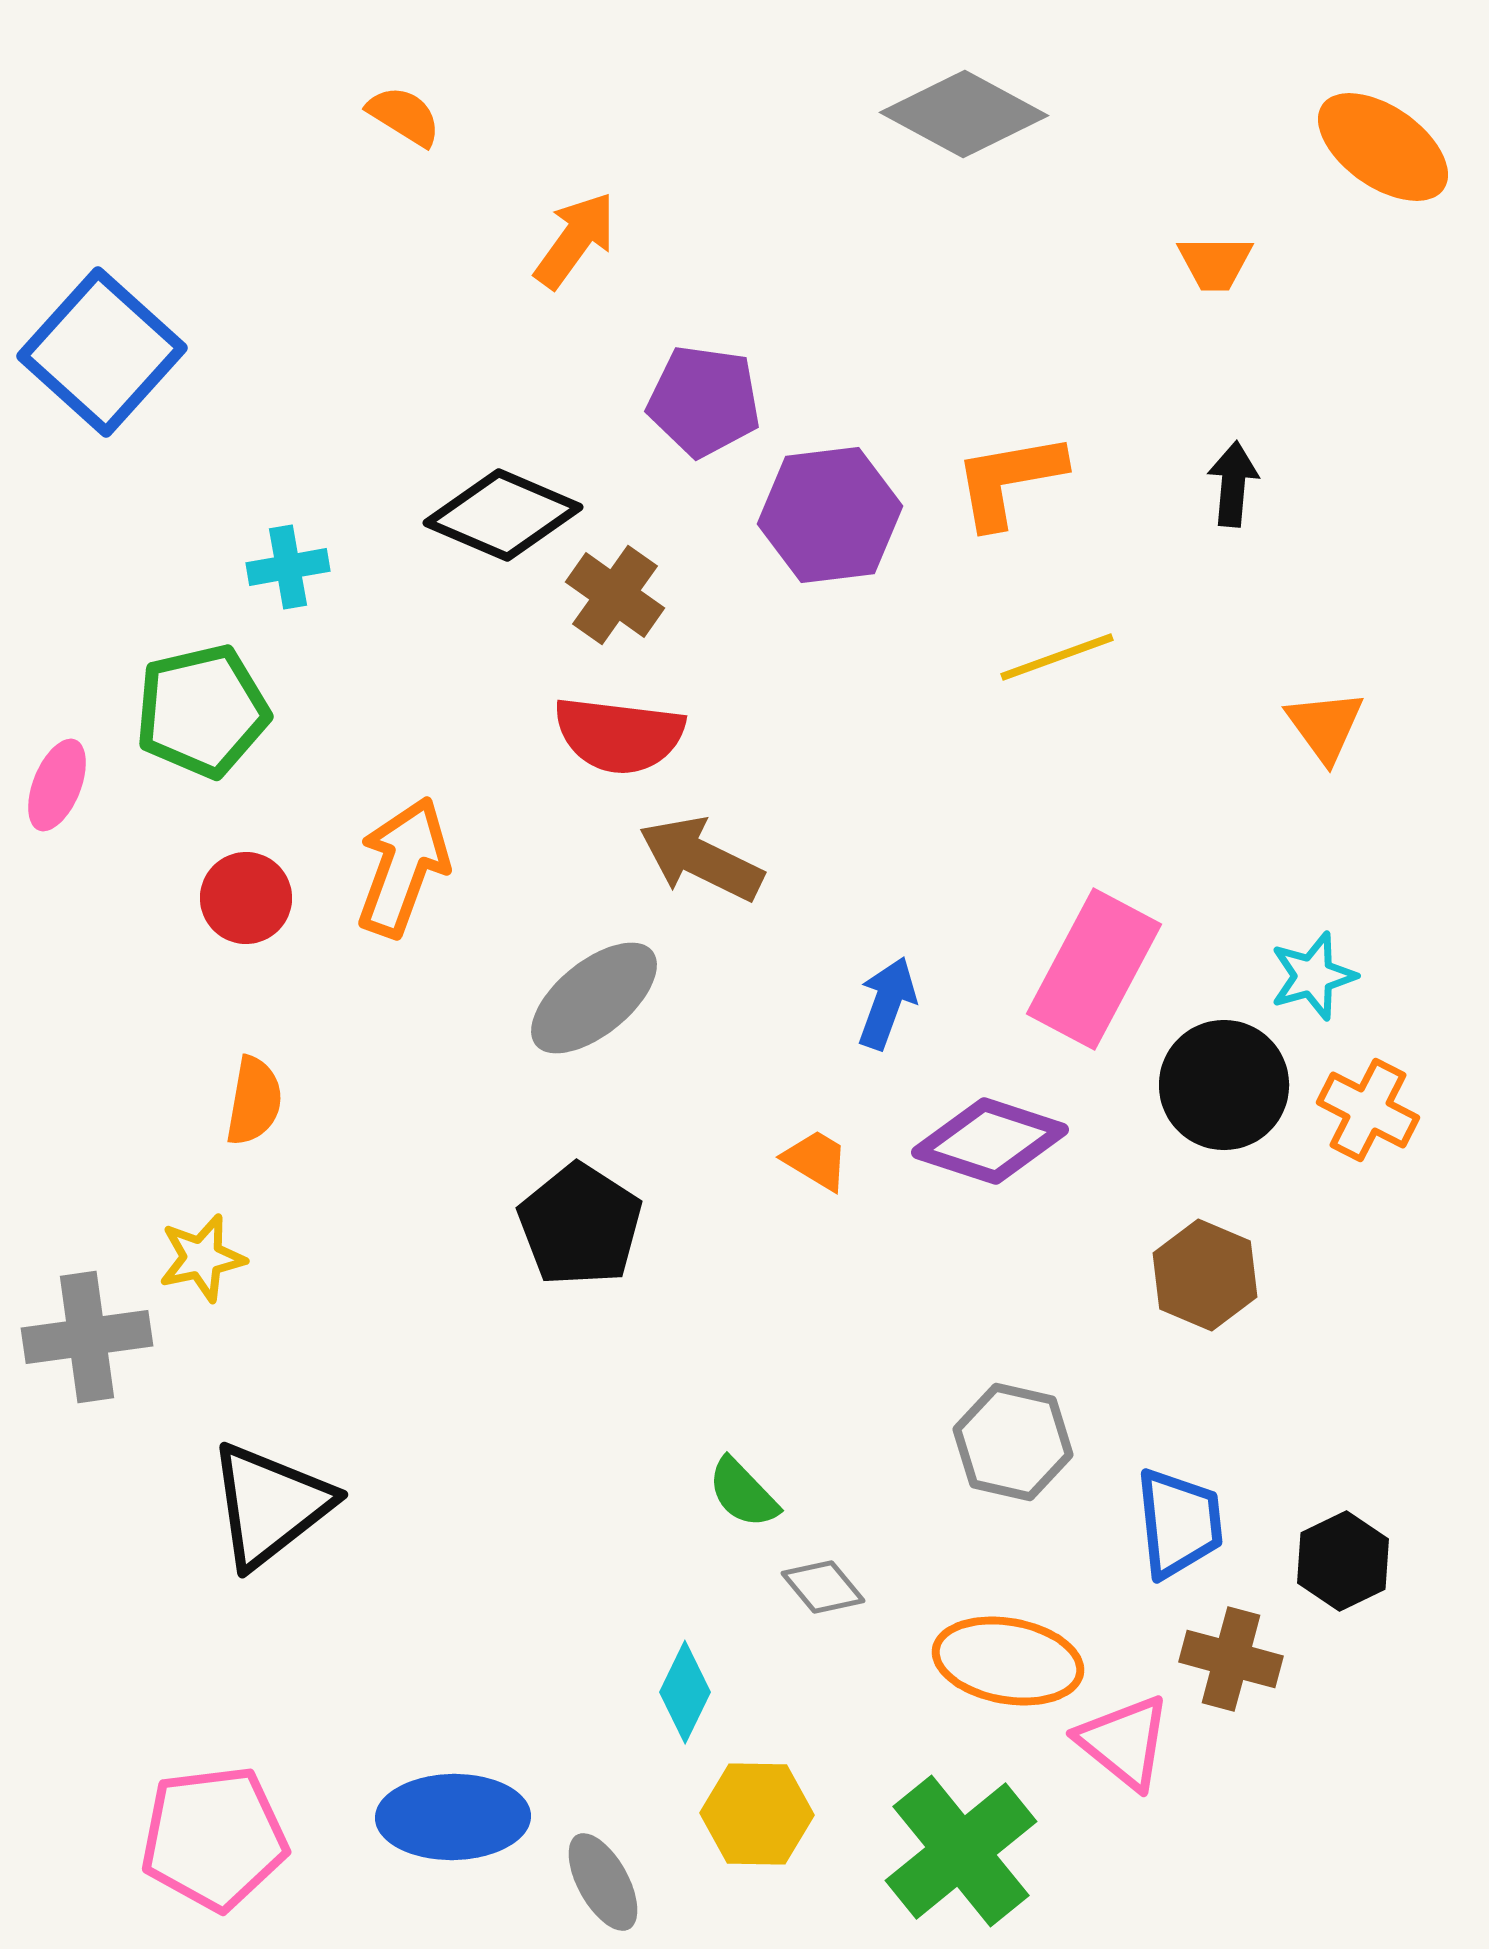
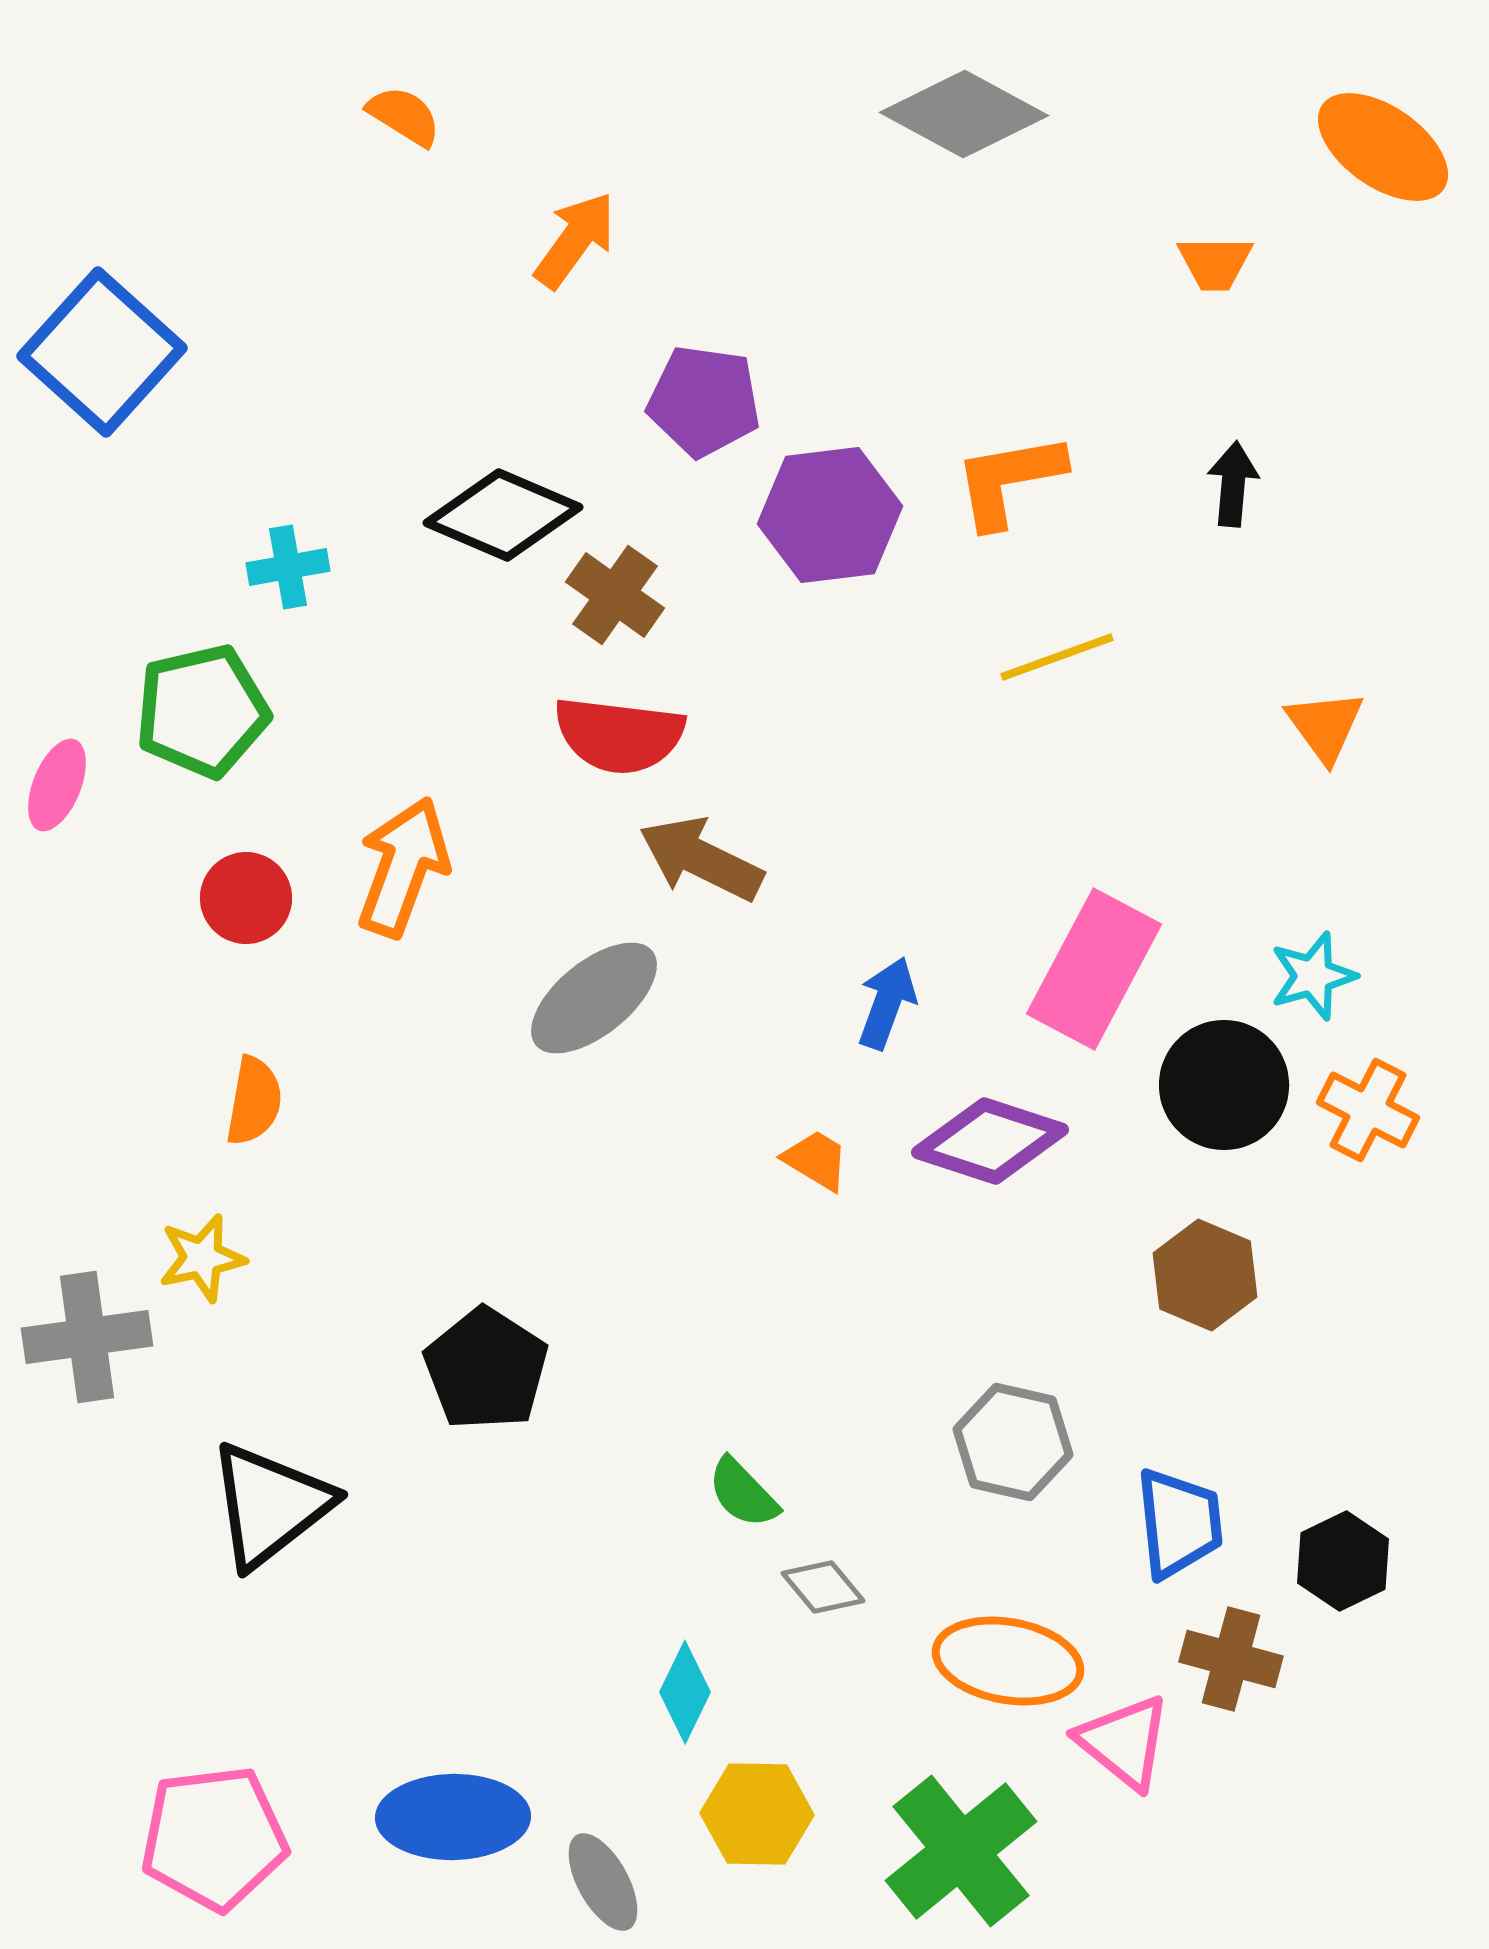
black pentagon at (580, 1225): moved 94 px left, 144 px down
